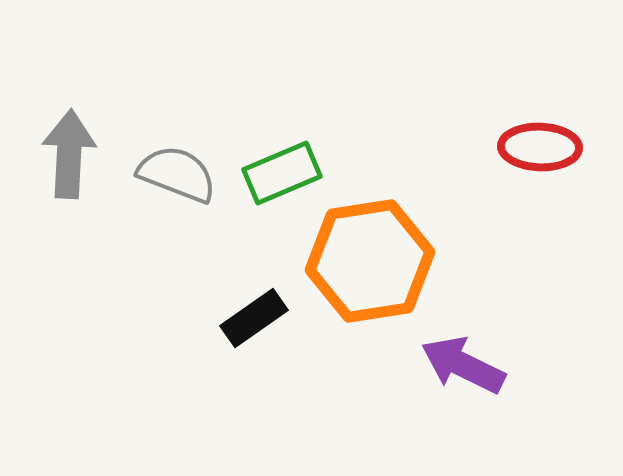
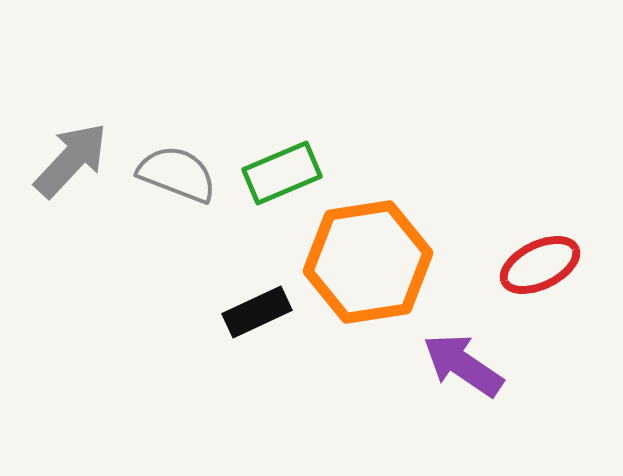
red ellipse: moved 118 px down; rotated 28 degrees counterclockwise
gray arrow: moved 2 px right, 6 px down; rotated 40 degrees clockwise
orange hexagon: moved 2 px left, 1 px down
black rectangle: moved 3 px right, 6 px up; rotated 10 degrees clockwise
purple arrow: rotated 8 degrees clockwise
